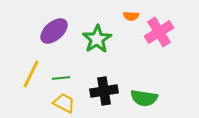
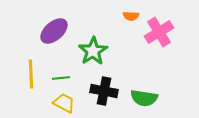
green star: moved 4 px left, 12 px down
yellow line: rotated 28 degrees counterclockwise
black cross: rotated 20 degrees clockwise
